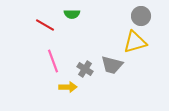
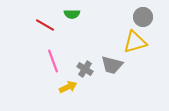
gray circle: moved 2 px right, 1 px down
yellow arrow: rotated 24 degrees counterclockwise
